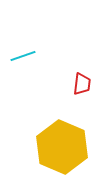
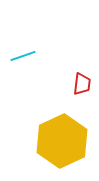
yellow hexagon: moved 6 px up; rotated 12 degrees clockwise
